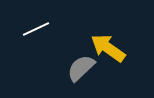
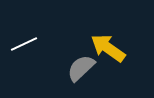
white line: moved 12 px left, 15 px down
